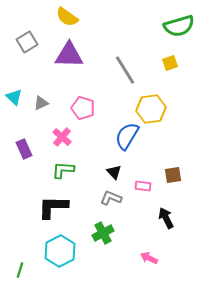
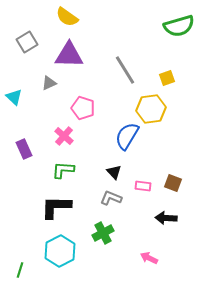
yellow square: moved 3 px left, 15 px down
gray triangle: moved 8 px right, 20 px up
pink cross: moved 2 px right, 1 px up
brown square: moved 8 px down; rotated 30 degrees clockwise
black L-shape: moved 3 px right
black arrow: rotated 60 degrees counterclockwise
